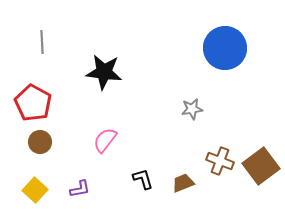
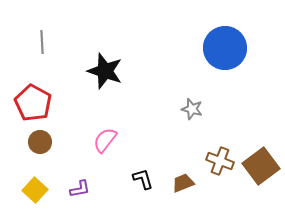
black star: moved 1 px right, 1 px up; rotated 12 degrees clockwise
gray star: rotated 25 degrees clockwise
